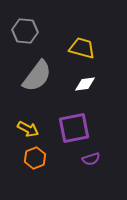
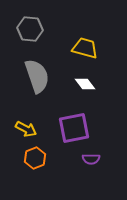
gray hexagon: moved 5 px right, 2 px up
yellow trapezoid: moved 3 px right
gray semicircle: rotated 56 degrees counterclockwise
white diamond: rotated 60 degrees clockwise
yellow arrow: moved 2 px left
purple semicircle: rotated 18 degrees clockwise
